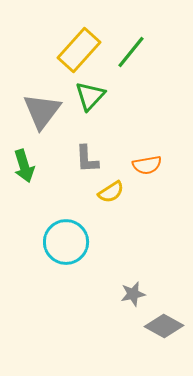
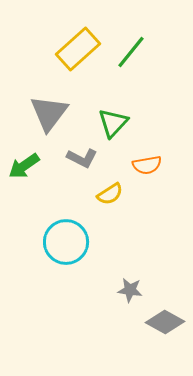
yellow rectangle: moved 1 px left, 1 px up; rotated 6 degrees clockwise
green triangle: moved 23 px right, 27 px down
gray triangle: moved 7 px right, 2 px down
gray L-shape: moved 5 px left, 1 px up; rotated 60 degrees counterclockwise
green arrow: rotated 72 degrees clockwise
yellow semicircle: moved 1 px left, 2 px down
gray star: moved 3 px left, 4 px up; rotated 20 degrees clockwise
gray diamond: moved 1 px right, 4 px up
